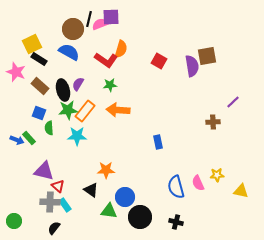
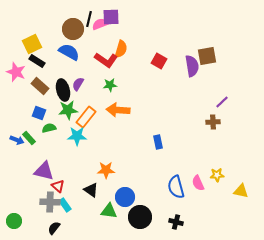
black rectangle at (39, 59): moved 2 px left, 2 px down
purple line at (233, 102): moved 11 px left
orange rectangle at (85, 111): moved 1 px right, 6 px down
green semicircle at (49, 128): rotated 80 degrees clockwise
